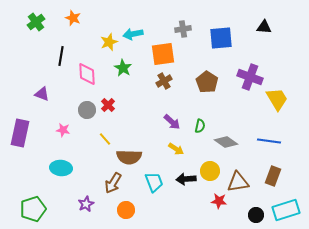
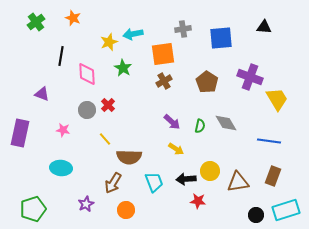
gray diamond: moved 19 px up; rotated 25 degrees clockwise
red star: moved 21 px left
